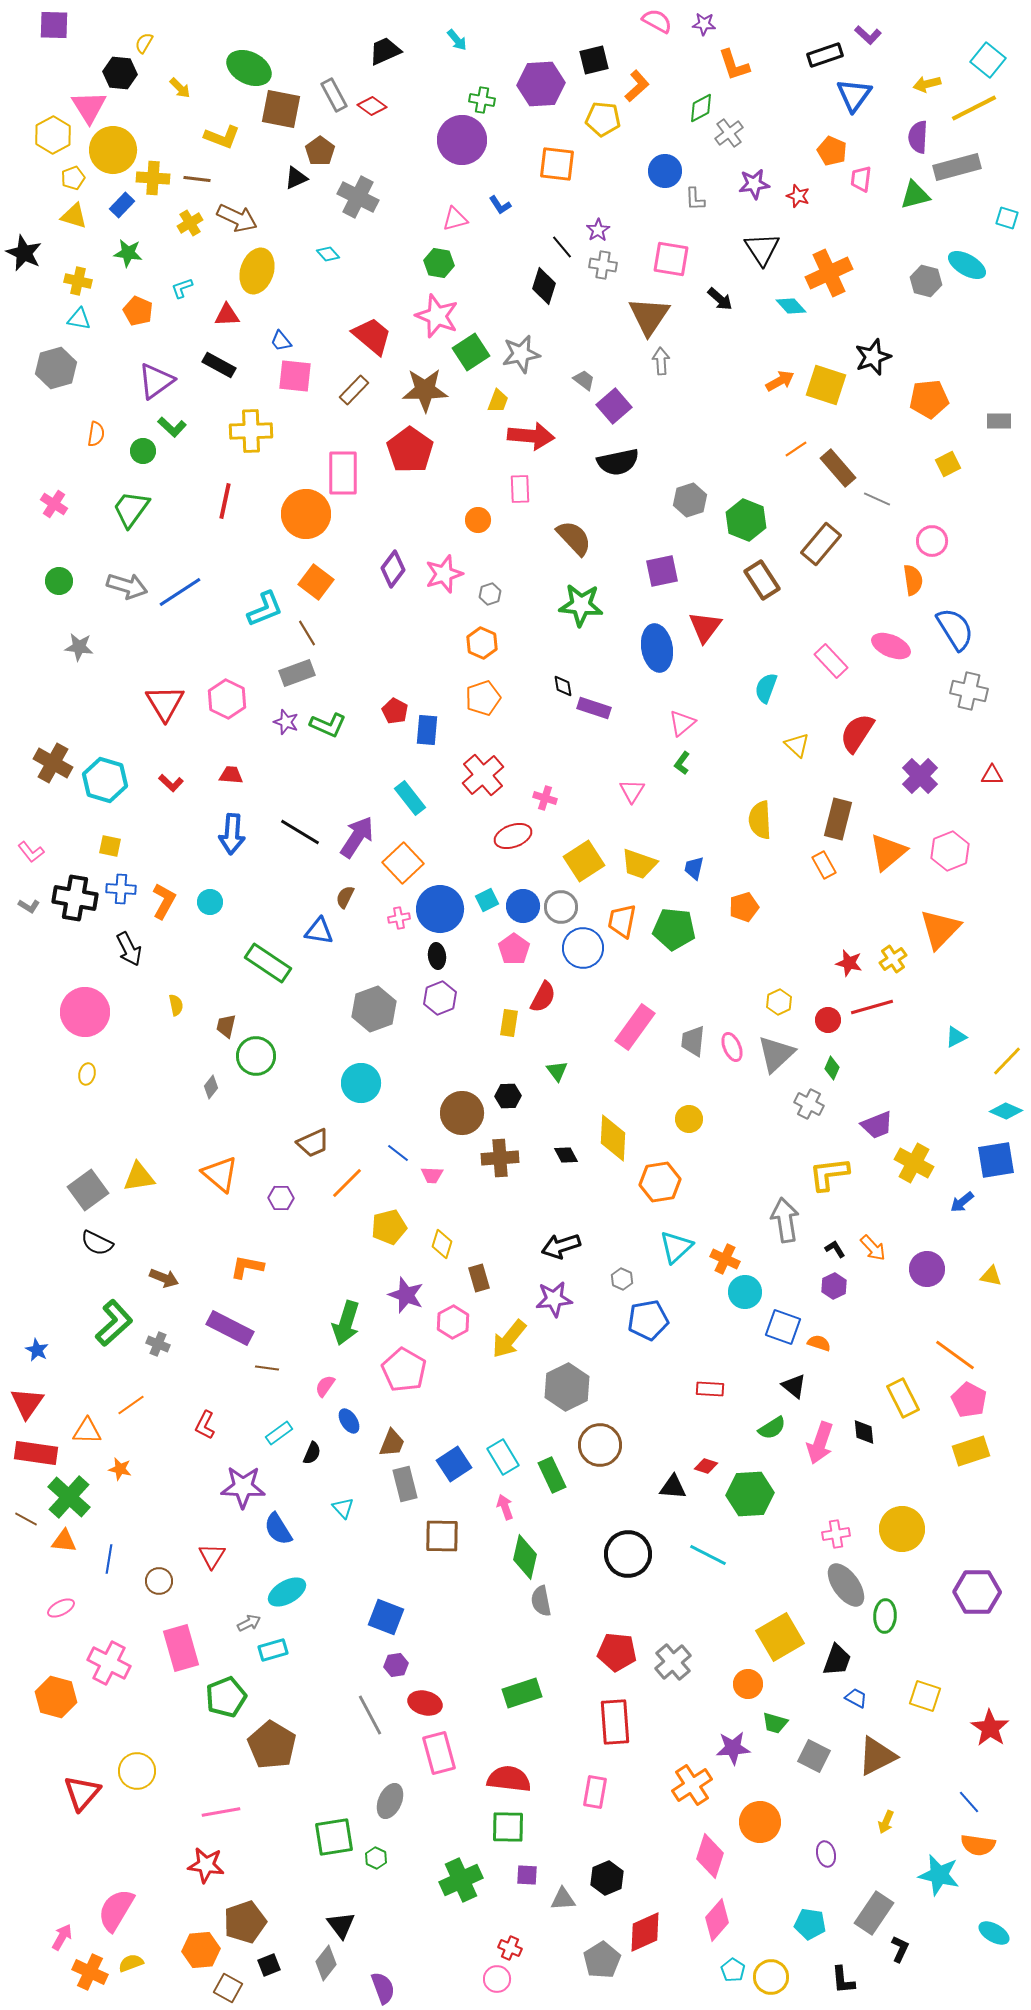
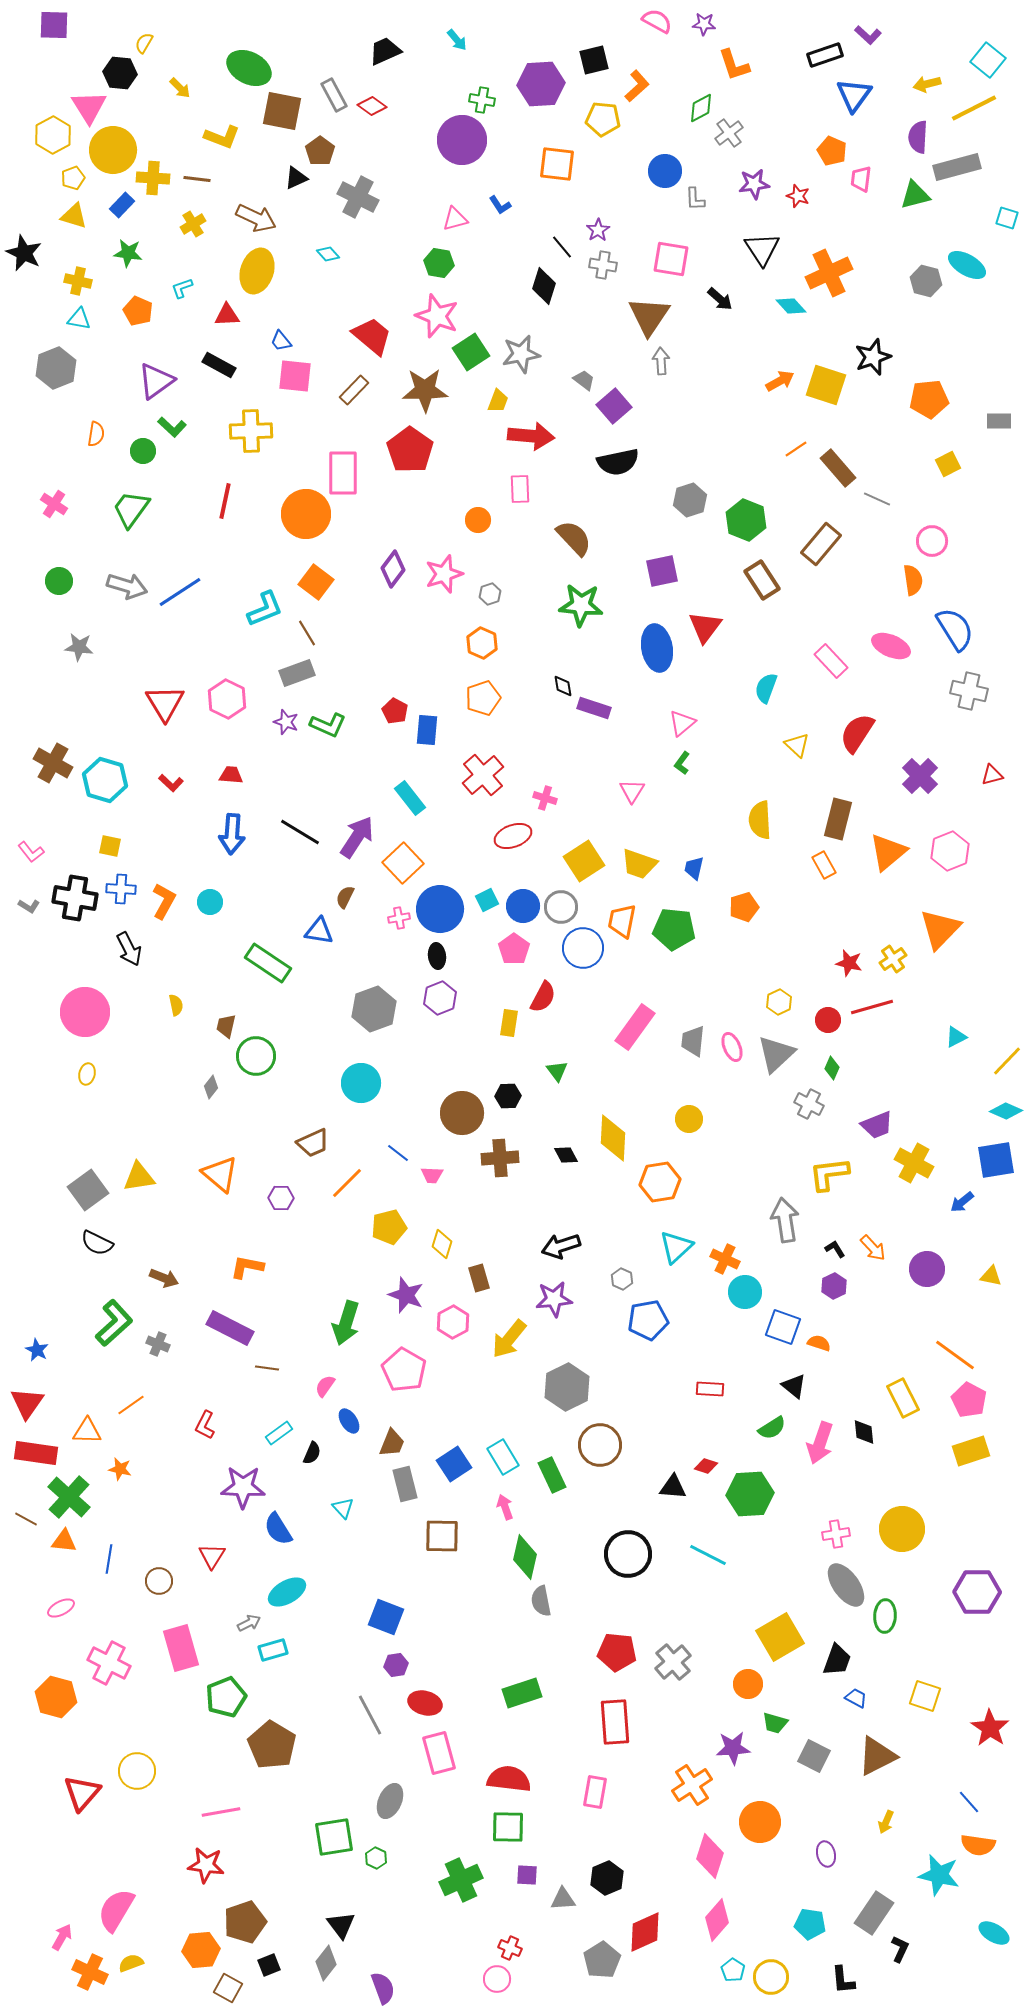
brown square at (281, 109): moved 1 px right, 2 px down
brown arrow at (237, 218): moved 19 px right
yellow cross at (190, 223): moved 3 px right, 1 px down
gray hexagon at (56, 368): rotated 6 degrees counterclockwise
red triangle at (992, 775): rotated 15 degrees counterclockwise
